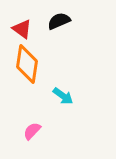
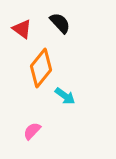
black semicircle: moved 1 px right, 2 px down; rotated 70 degrees clockwise
orange diamond: moved 14 px right, 4 px down; rotated 30 degrees clockwise
cyan arrow: moved 2 px right
